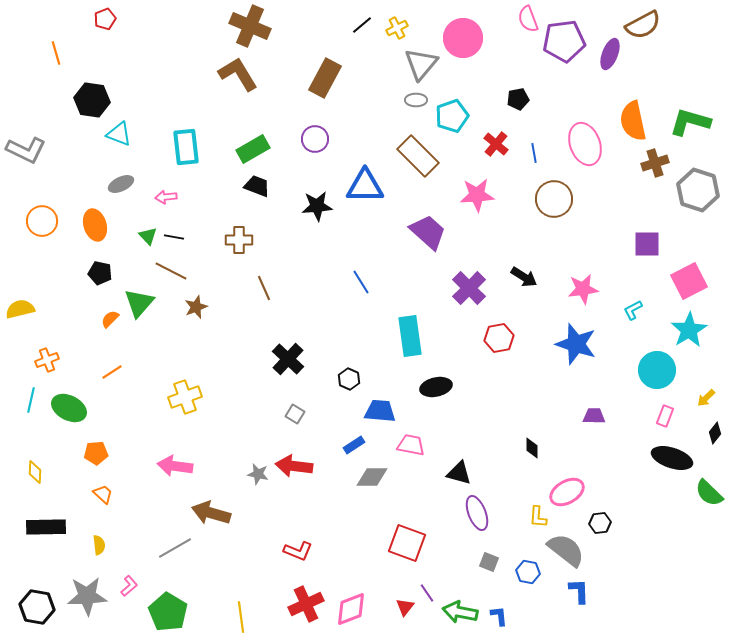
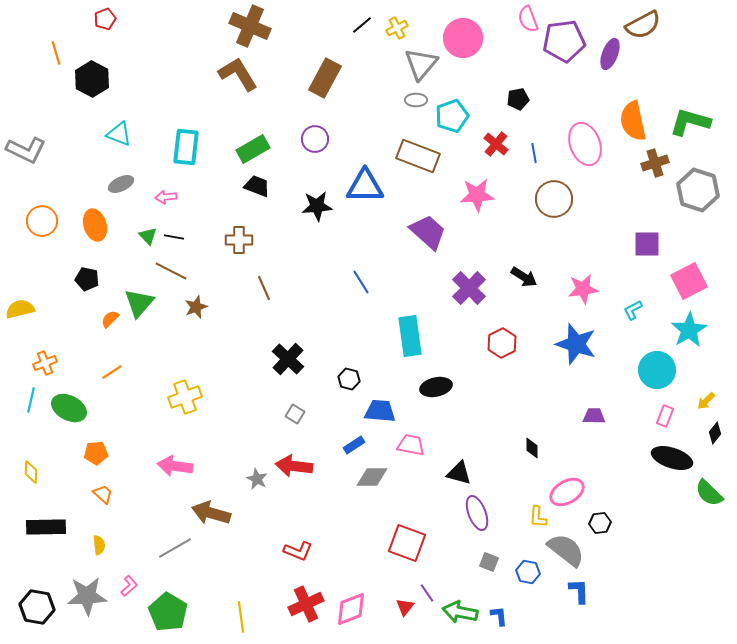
black hexagon at (92, 100): moved 21 px up; rotated 20 degrees clockwise
cyan rectangle at (186, 147): rotated 12 degrees clockwise
brown rectangle at (418, 156): rotated 24 degrees counterclockwise
black pentagon at (100, 273): moved 13 px left, 6 px down
red hexagon at (499, 338): moved 3 px right, 5 px down; rotated 16 degrees counterclockwise
orange cross at (47, 360): moved 2 px left, 3 px down
black hexagon at (349, 379): rotated 10 degrees counterclockwise
yellow arrow at (706, 398): moved 3 px down
yellow diamond at (35, 472): moved 4 px left
gray star at (258, 474): moved 1 px left, 5 px down; rotated 15 degrees clockwise
